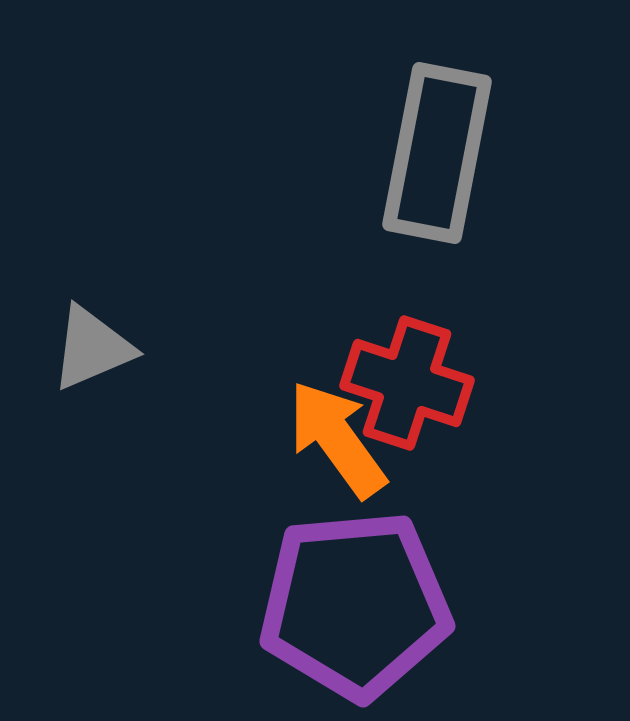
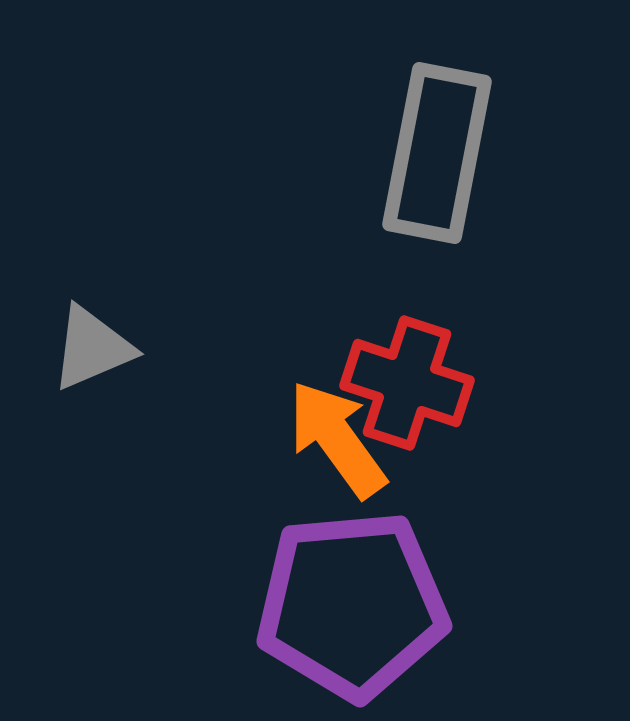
purple pentagon: moved 3 px left
